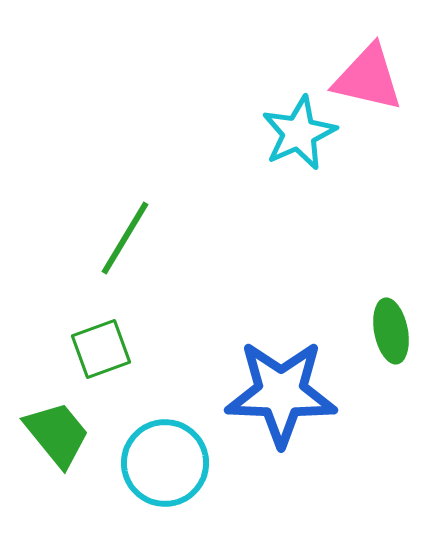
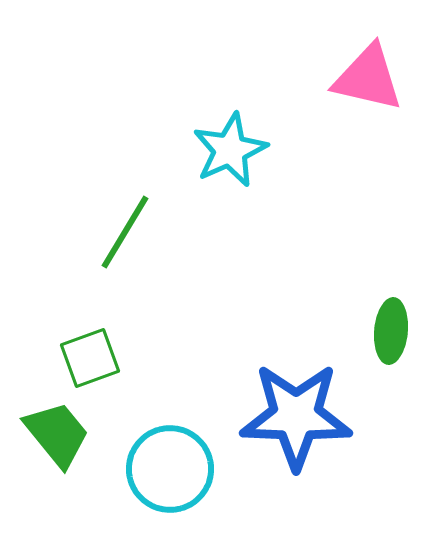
cyan star: moved 69 px left, 17 px down
green line: moved 6 px up
green ellipse: rotated 16 degrees clockwise
green square: moved 11 px left, 9 px down
blue star: moved 15 px right, 23 px down
cyan circle: moved 5 px right, 6 px down
